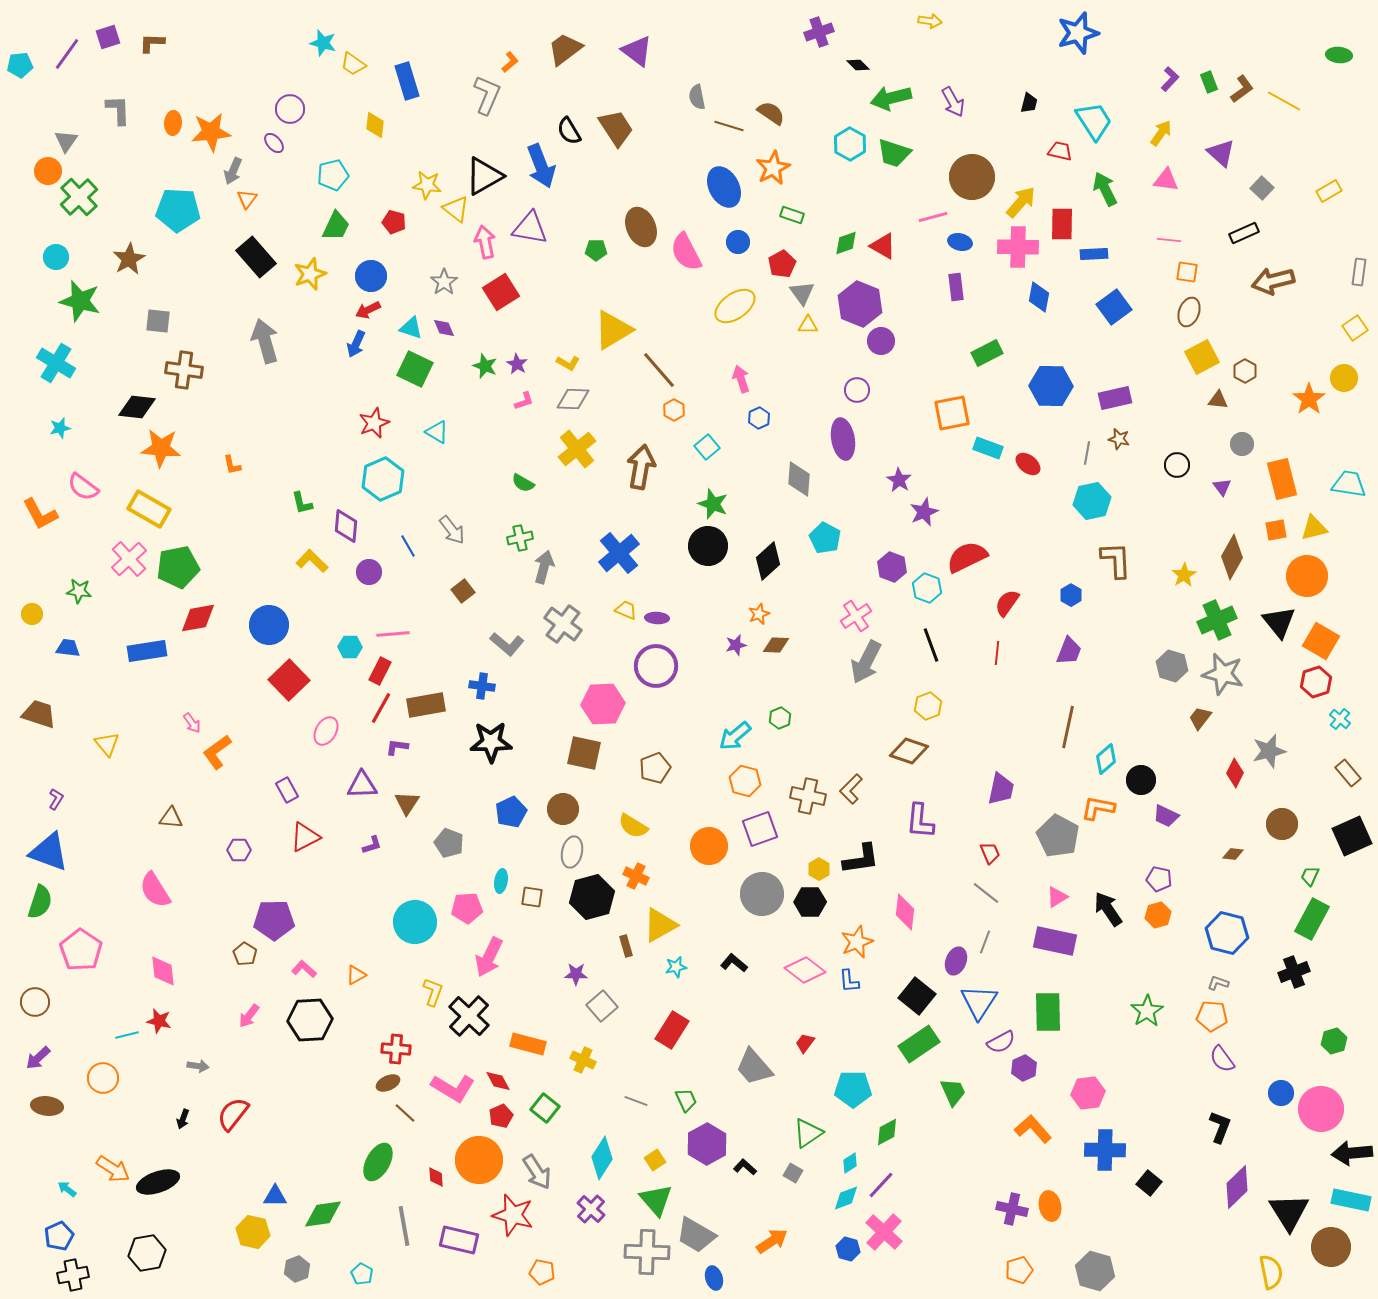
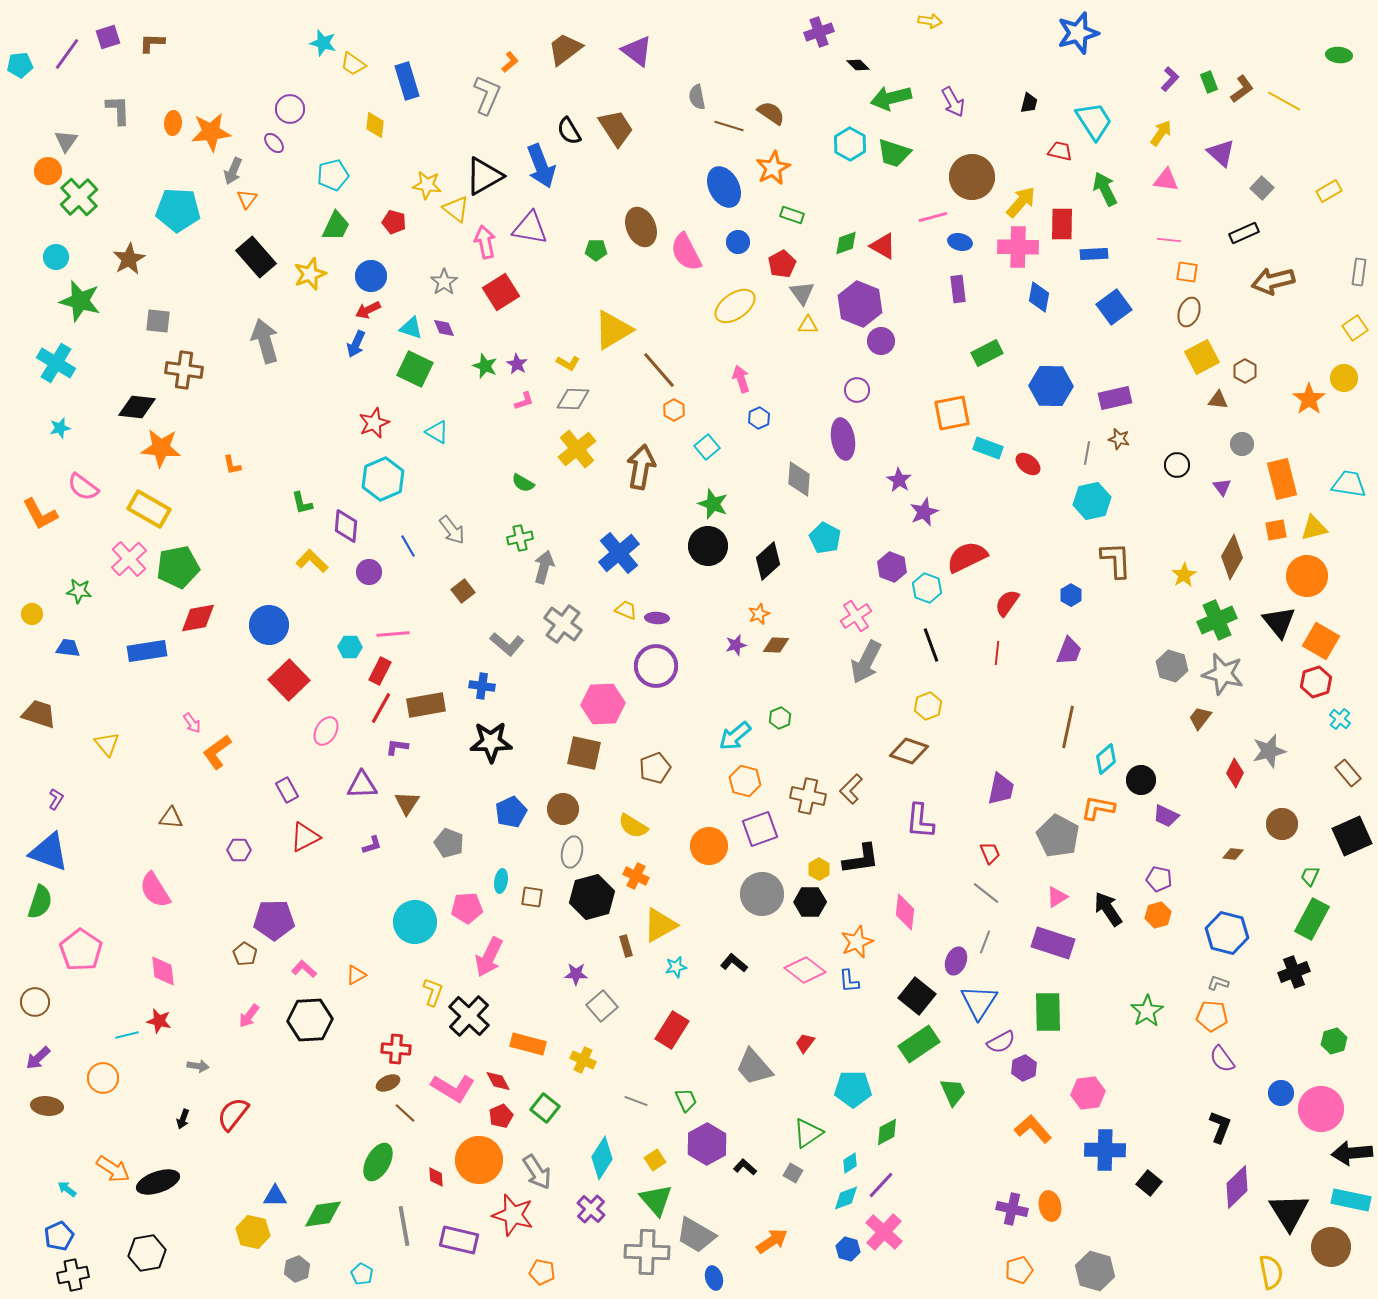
purple rectangle at (956, 287): moved 2 px right, 2 px down
purple rectangle at (1055, 941): moved 2 px left, 2 px down; rotated 6 degrees clockwise
